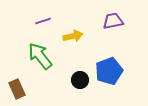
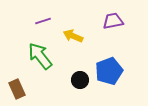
yellow arrow: rotated 144 degrees counterclockwise
